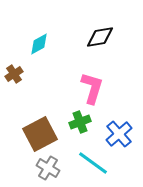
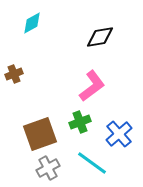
cyan diamond: moved 7 px left, 21 px up
brown cross: rotated 12 degrees clockwise
pink L-shape: moved 2 px up; rotated 36 degrees clockwise
brown square: rotated 8 degrees clockwise
cyan line: moved 1 px left
gray cross: rotated 30 degrees clockwise
